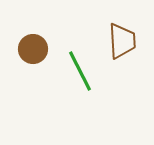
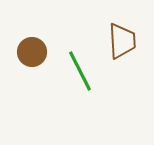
brown circle: moved 1 px left, 3 px down
